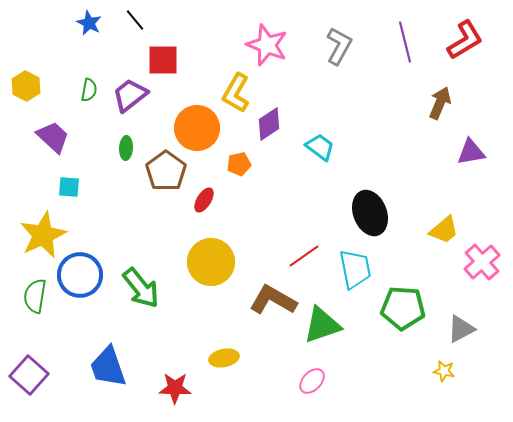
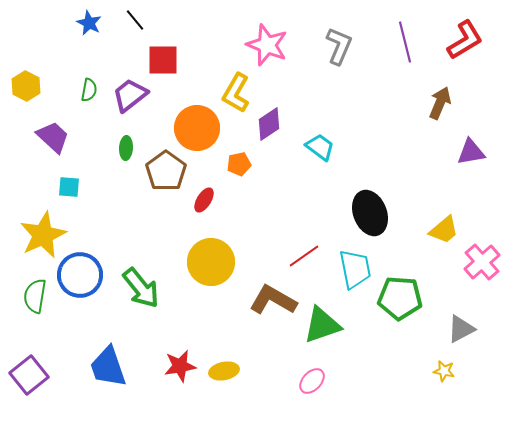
gray L-shape at (339, 46): rotated 6 degrees counterclockwise
green pentagon at (403, 308): moved 3 px left, 10 px up
yellow ellipse at (224, 358): moved 13 px down
purple square at (29, 375): rotated 9 degrees clockwise
red star at (175, 388): moved 5 px right, 22 px up; rotated 12 degrees counterclockwise
